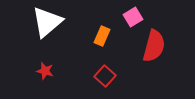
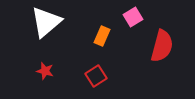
white triangle: moved 1 px left
red semicircle: moved 8 px right
red square: moved 9 px left; rotated 15 degrees clockwise
